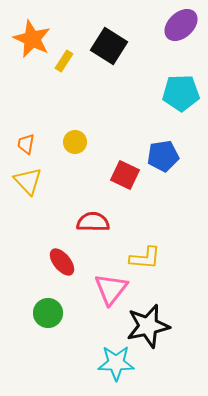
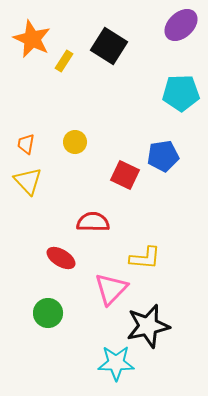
red ellipse: moved 1 px left, 4 px up; rotated 20 degrees counterclockwise
pink triangle: rotated 6 degrees clockwise
